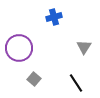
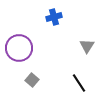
gray triangle: moved 3 px right, 1 px up
gray square: moved 2 px left, 1 px down
black line: moved 3 px right
